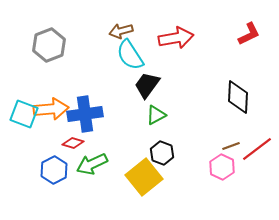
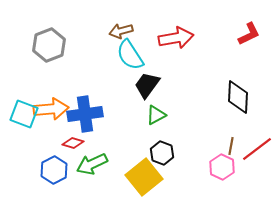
brown line: rotated 60 degrees counterclockwise
